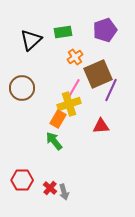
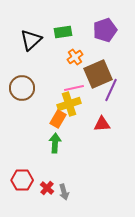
pink line: rotated 48 degrees clockwise
red triangle: moved 1 px right, 2 px up
green arrow: moved 1 px right, 2 px down; rotated 42 degrees clockwise
red cross: moved 3 px left
